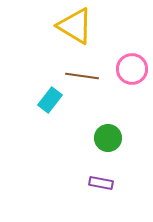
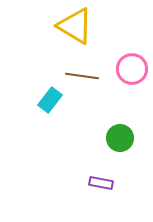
green circle: moved 12 px right
